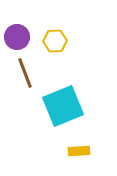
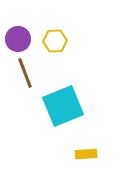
purple circle: moved 1 px right, 2 px down
yellow rectangle: moved 7 px right, 3 px down
